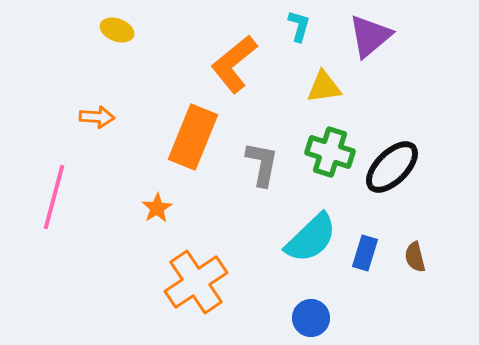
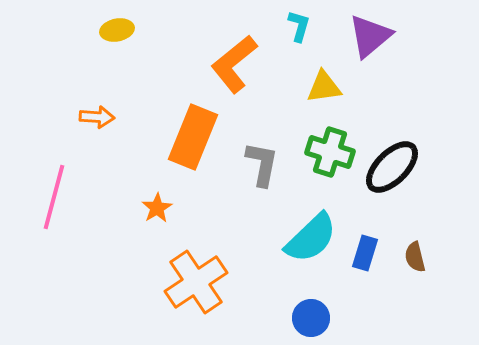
yellow ellipse: rotated 32 degrees counterclockwise
